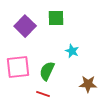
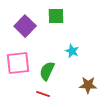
green square: moved 2 px up
pink square: moved 4 px up
brown star: moved 1 px down
